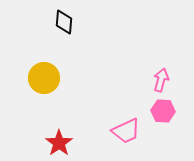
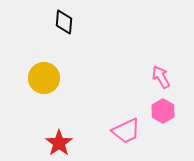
pink arrow: moved 3 px up; rotated 45 degrees counterclockwise
pink hexagon: rotated 25 degrees clockwise
